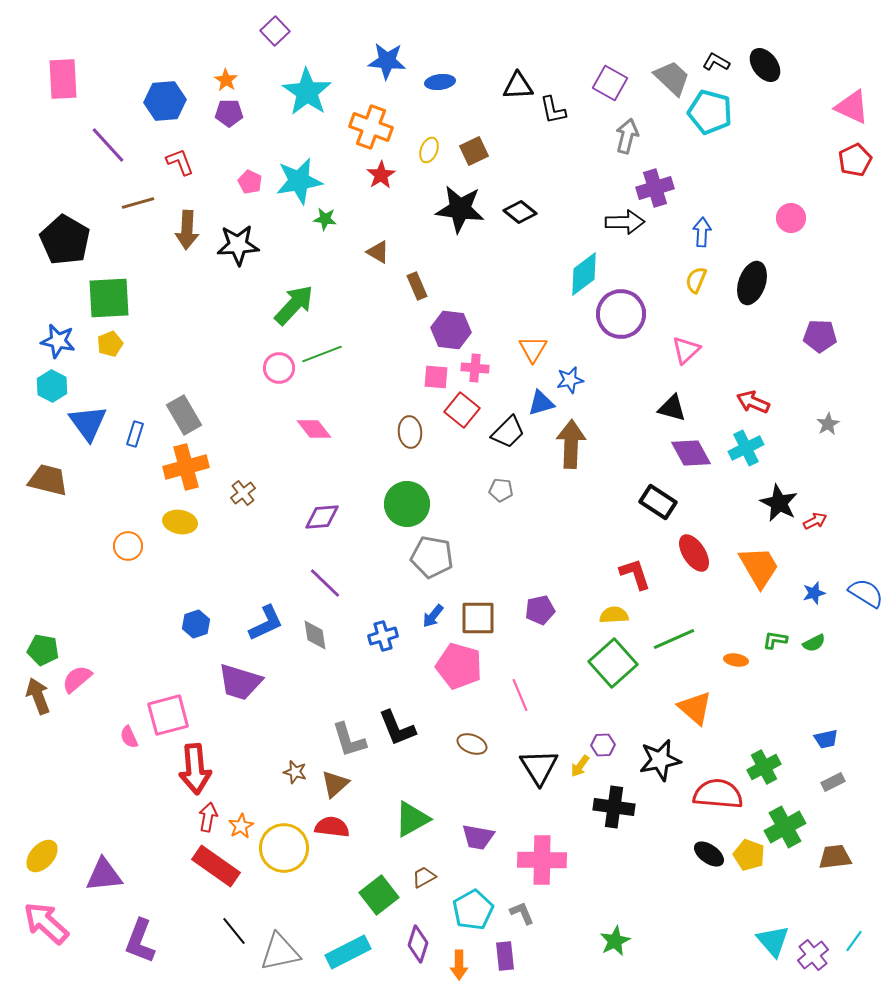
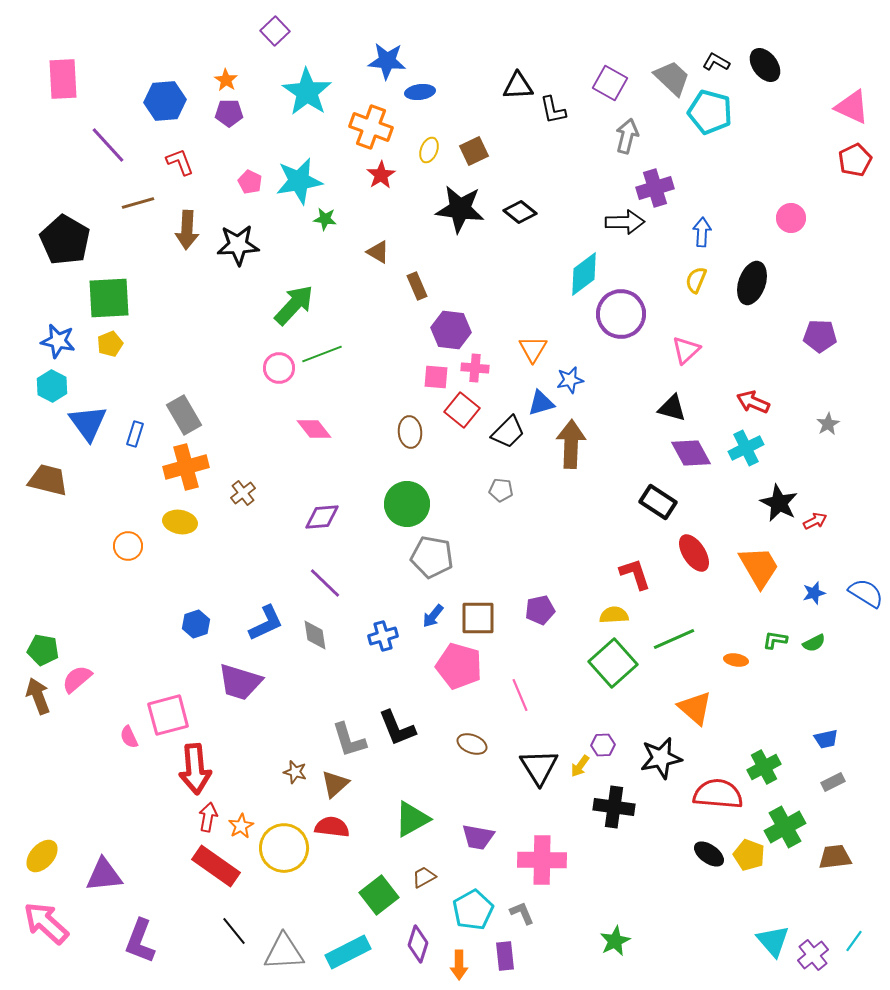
blue ellipse at (440, 82): moved 20 px left, 10 px down
black star at (660, 760): moved 1 px right, 2 px up
gray triangle at (280, 952): moved 4 px right; rotated 9 degrees clockwise
